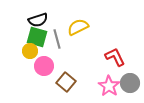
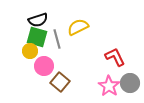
brown square: moved 6 px left
